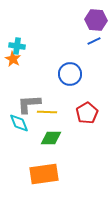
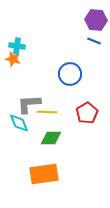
blue line: rotated 48 degrees clockwise
orange star: rotated 14 degrees counterclockwise
